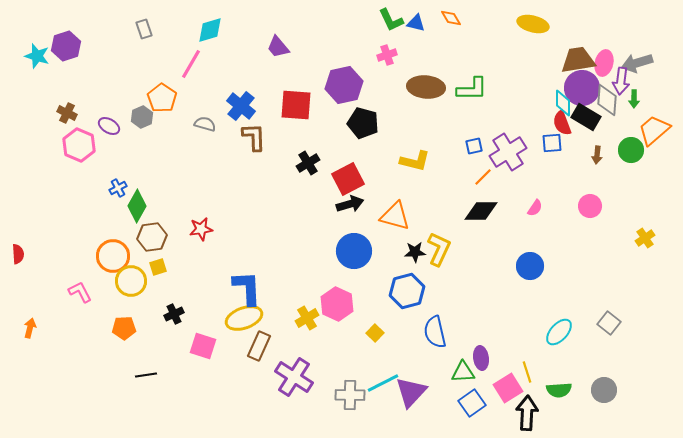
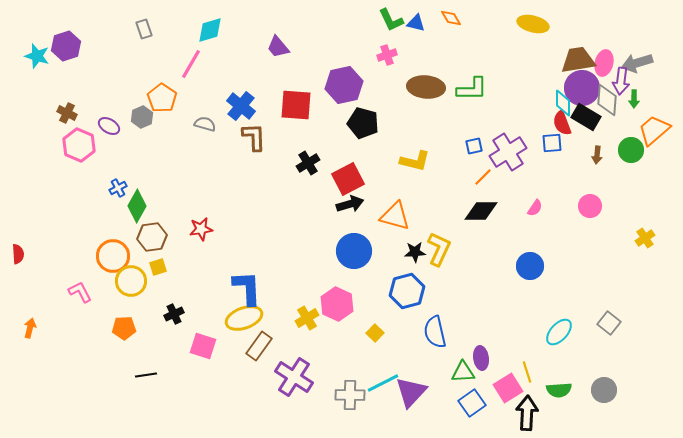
brown rectangle at (259, 346): rotated 12 degrees clockwise
